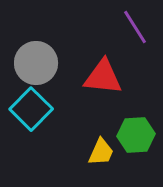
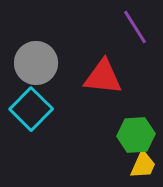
yellow trapezoid: moved 42 px right, 13 px down
